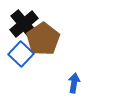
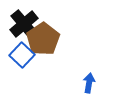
blue square: moved 1 px right, 1 px down
blue arrow: moved 15 px right
